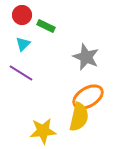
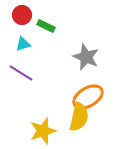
cyan triangle: rotated 28 degrees clockwise
yellow star: rotated 12 degrees counterclockwise
